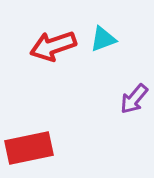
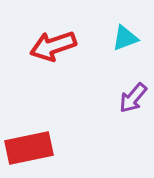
cyan triangle: moved 22 px right, 1 px up
purple arrow: moved 1 px left, 1 px up
